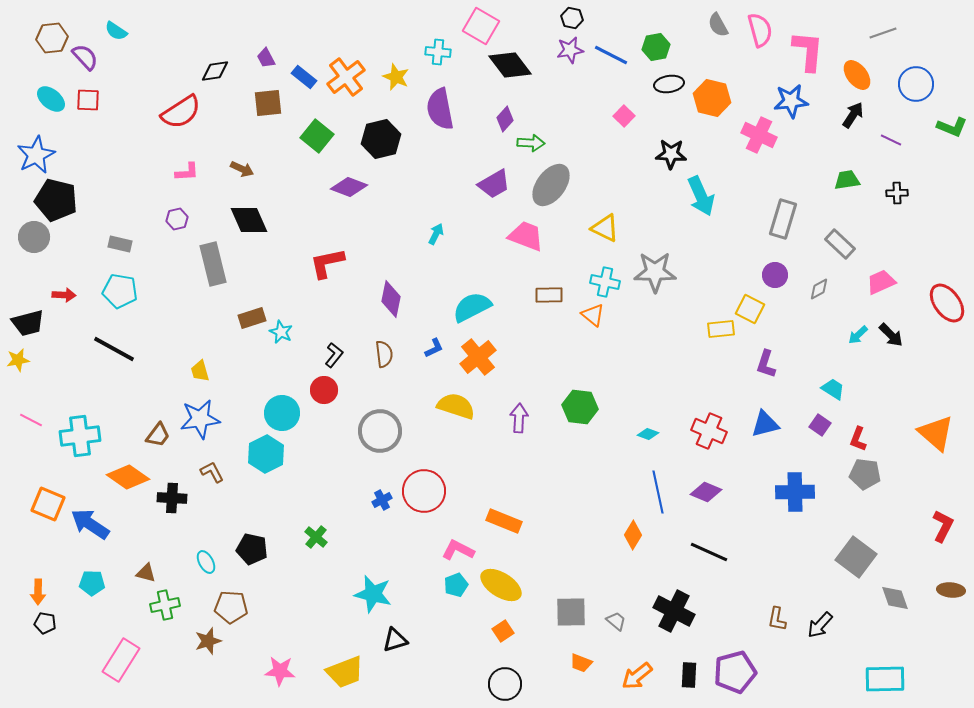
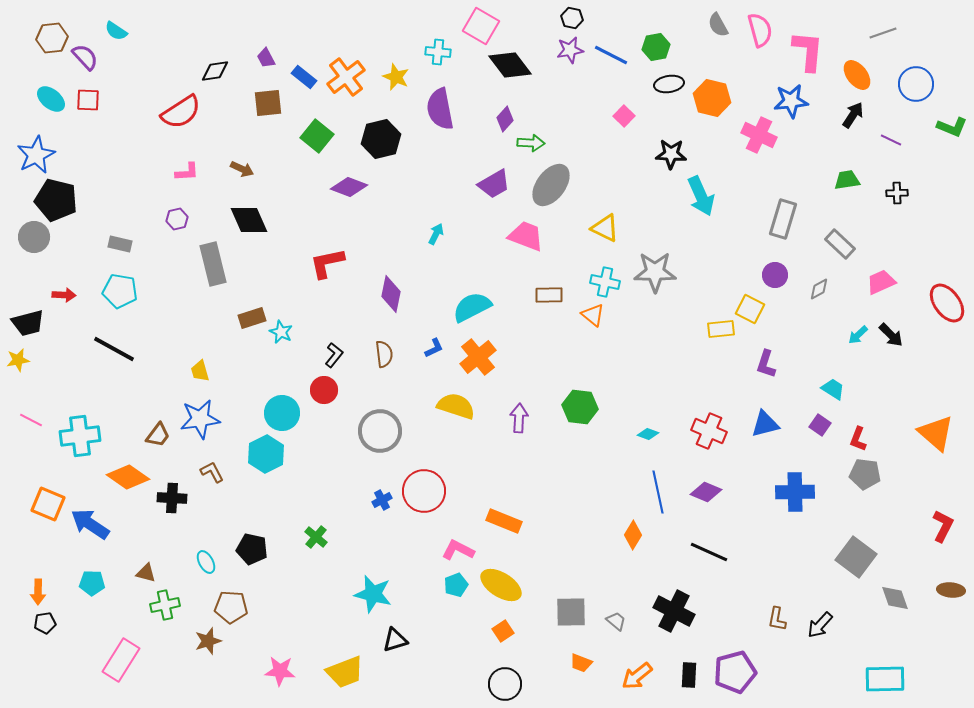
purple diamond at (391, 299): moved 5 px up
black pentagon at (45, 623): rotated 20 degrees counterclockwise
